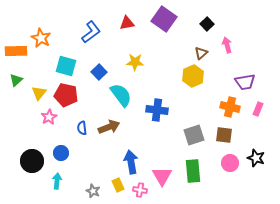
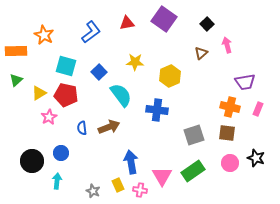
orange star: moved 3 px right, 3 px up
yellow hexagon: moved 23 px left
yellow triangle: rotated 21 degrees clockwise
brown square: moved 3 px right, 2 px up
green rectangle: rotated 60 degrees clockwise
